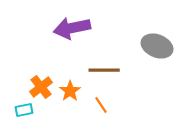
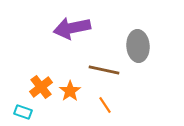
gray ellipse: moved 19 px left; rotated 64 degrees clockwise
brown line: rotated 12 degrees clockwise
orange line: moved 4 px right
cyan rectangle: moved 1 px left, 2 px down; rotated 30 degrees clockwise
